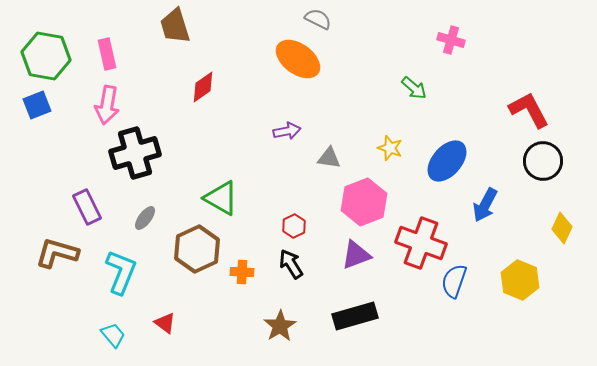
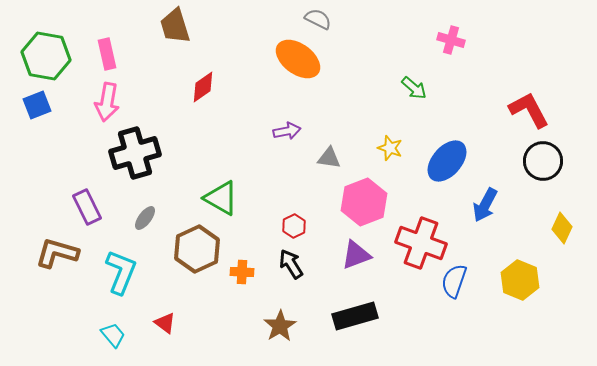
pink arrow: moved 3 px up
